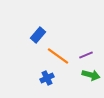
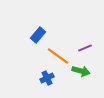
purple line: moved 1 px left, 7 px up
green arrow: moved 10 px left, 4 px up
